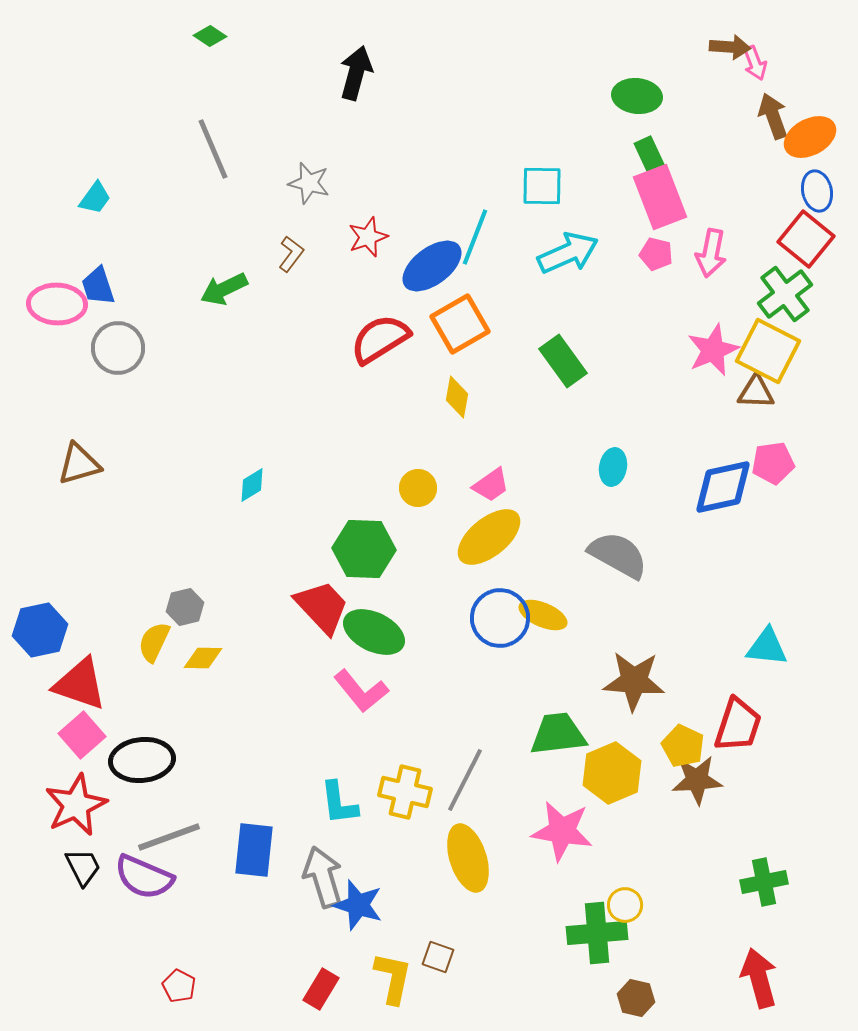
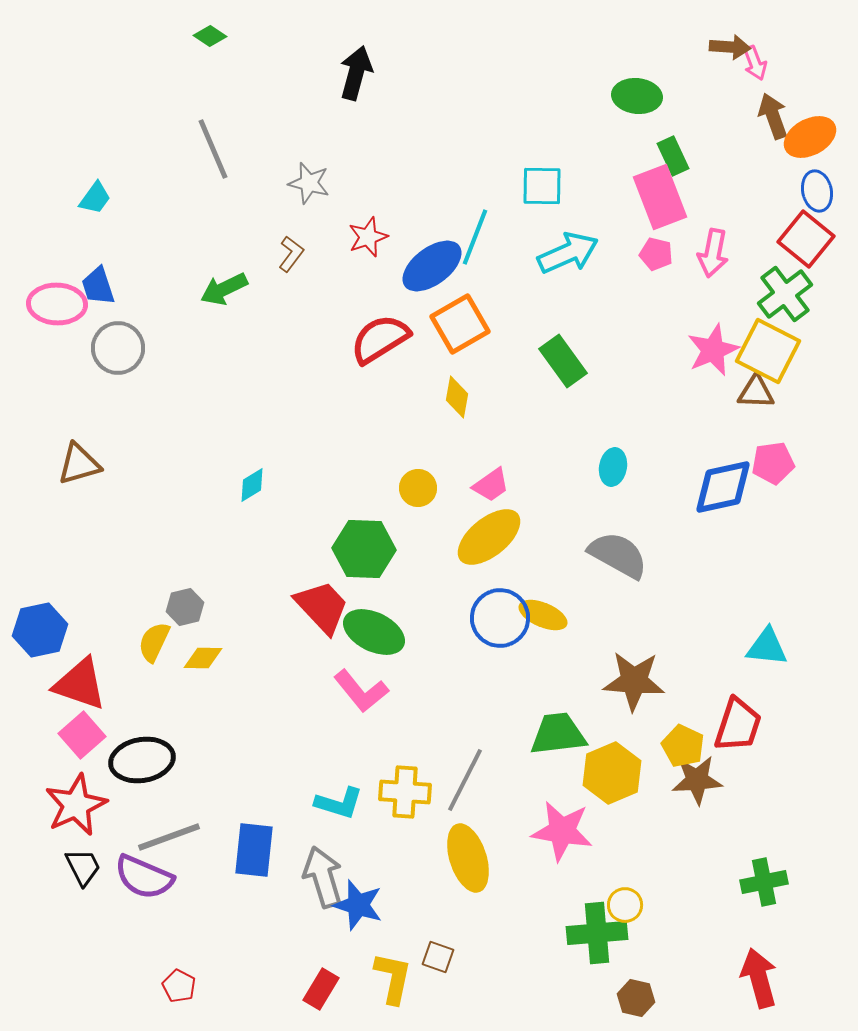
green rectangle at (650, 156): moved 23 px right
pink arrow at (711, 253): moved 2 px right
black ellipse at (142, 760): rotated 4 degrees counterclockwise
yellow cross at (405, 792): rotated 9 degrees counterclockwise
cyan L-shape at (339, 803): rotated 66 degrees counterclockwise
